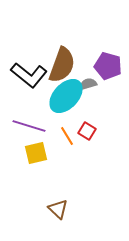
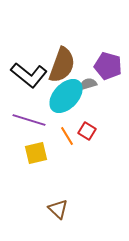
purple line: moved 6 px up
